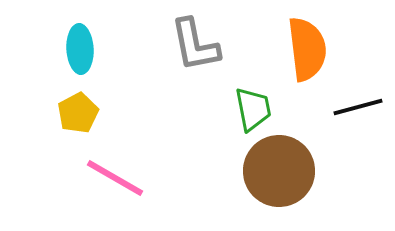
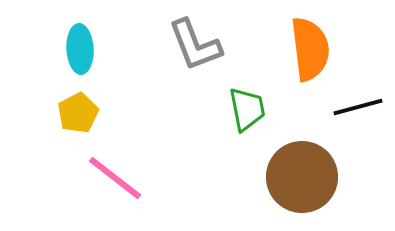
gray L-shape: rotated 10 degrees counterclockwise
orange semicircle: moved 3 px right
green trapezoid: moved 6 px left
brown circle: moved 23 px right, 6 px down
pink line: rotated 8 degrees clockwise
